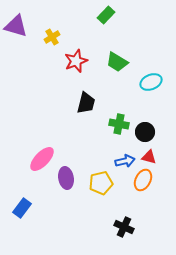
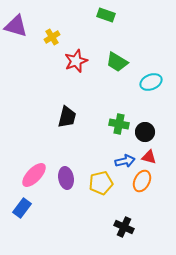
green rectangle: rotated 66 degrees clockwise
black trapezoid: moved 19 px left, 14 px down
pink ellipse: moved 8 px left, 16 px down
orange ellipse: moved 1 px left, 1 px down
